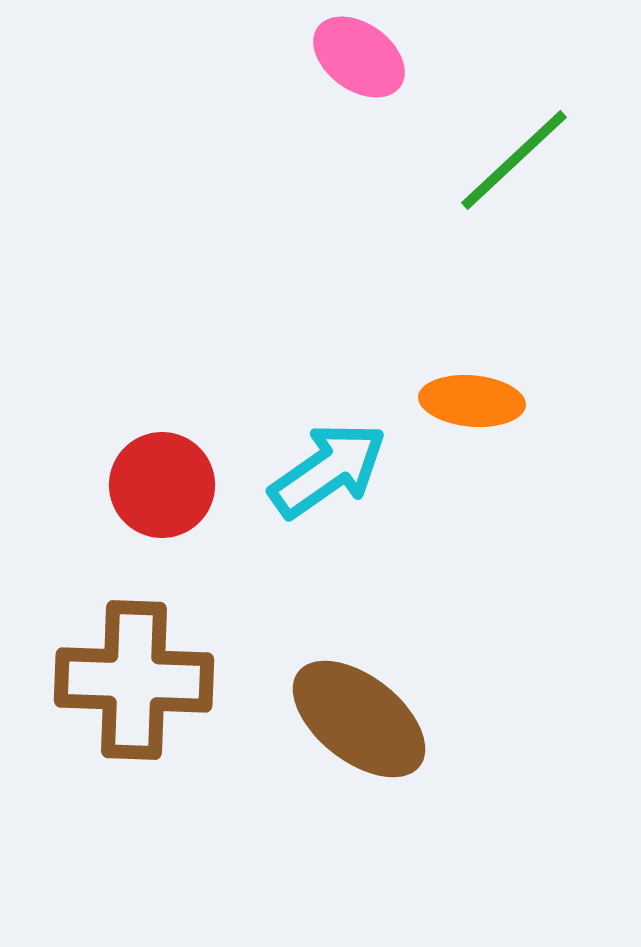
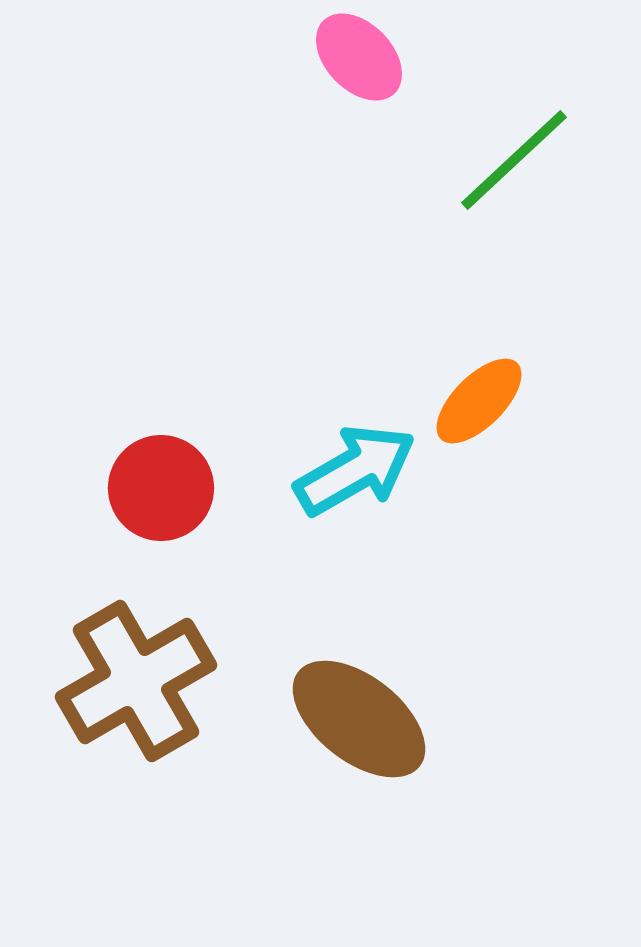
pink ellipse: rotated 10 degrees clockwise
orange ellipse: moved 7 px right; rotated 50 degrees counterclockwise
cyan arrow: moved 27 px right; rotated 5 degrees clockwise
red circle: moved 1 px left, 3 px down
brown cross: moved 2 px right, 1 px down; rotated 32 degrees counterclockwise
